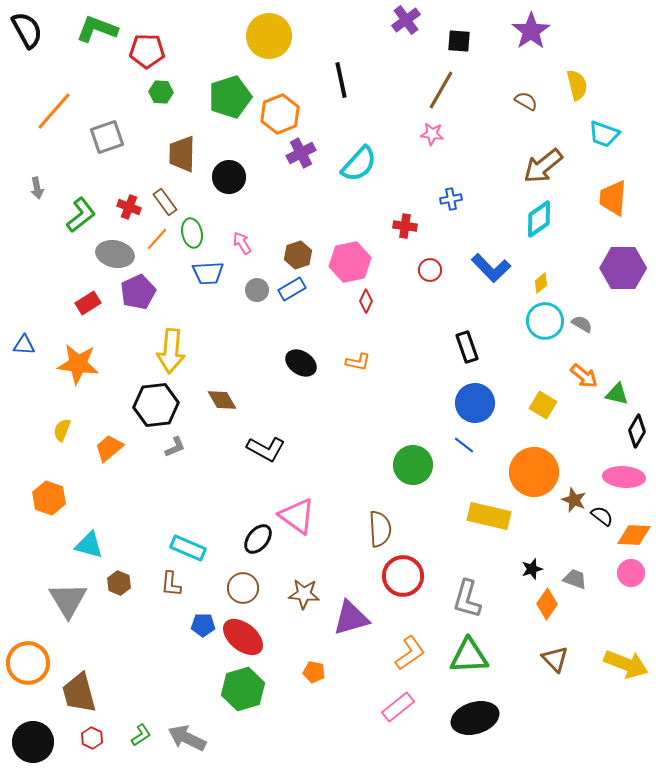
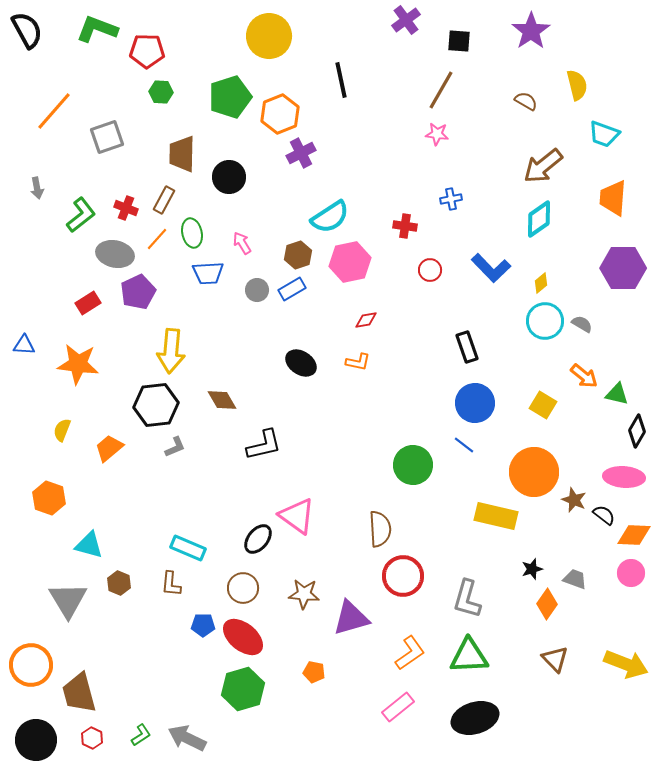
pink star at (432, 134): moved 5 px right
cyan semicircle at (359, 164): moved 29 px left, 53 px down; rotated 15 degrees clockwise
brown rectangle at (165, 202): moved 1 px left, 2 px up; rotated 64 degrees clockwise
red cross at (129, 207): moved 3 px left, 1 px down
red diamond at (366, 301): moved 19 px down; rotated 55 degrees clockwise
black L-shape at (266, 449): moved 2 px left, 4 px up; rotated 42 degrees counterclockwise
yellow rectangle at (489, 516): moved 7 px right
black semicircle at (602, 516): moved 2 px right, 1 px up
orange circle at (28, 663): moved 3 px right, 2 px down
black circle at (33, 742): moved 3 px right, 2 px up
